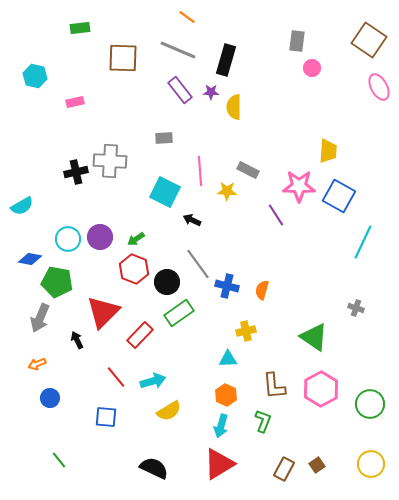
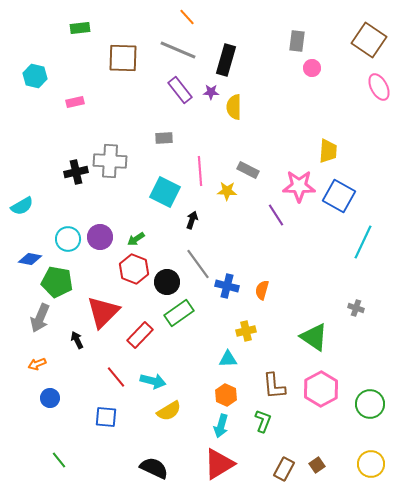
orange line at (187, 17): rotated 12 degrees clockwise
black arrow at (192, 220): rotated 84 degrees clockwise
cyan arrow at (153, 381): rotated 30 degrees clockwise
